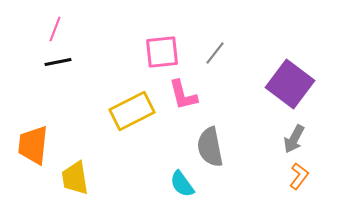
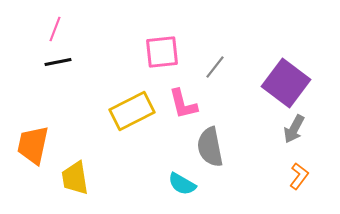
gray line: moved 14 px down
purple square: moved 4 px left, 1 px up
pink L-shape: moved 9 px down
gray arrow: moved 10 px up
orange trapezoid: rotated 6 degrees clockwise
cyan semicircle: rotated 24 degrees counterclockwise
